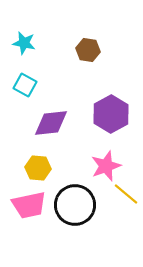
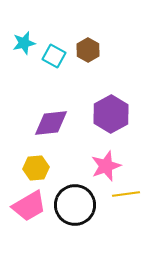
cyan star: rotated 25 degrees counterclockwise
brown hexagon: rotated 20 degrees clockwise
cyan square: moved 29 px right, 29 px up
yellow hexagon: moved 2 px left; rotated 10 degrees counterclockwise
yellow line: rotated 48 degrees counterclockwise
pink trapezoid: moved 1 px down; rotated 18 degrees counterclockwise
